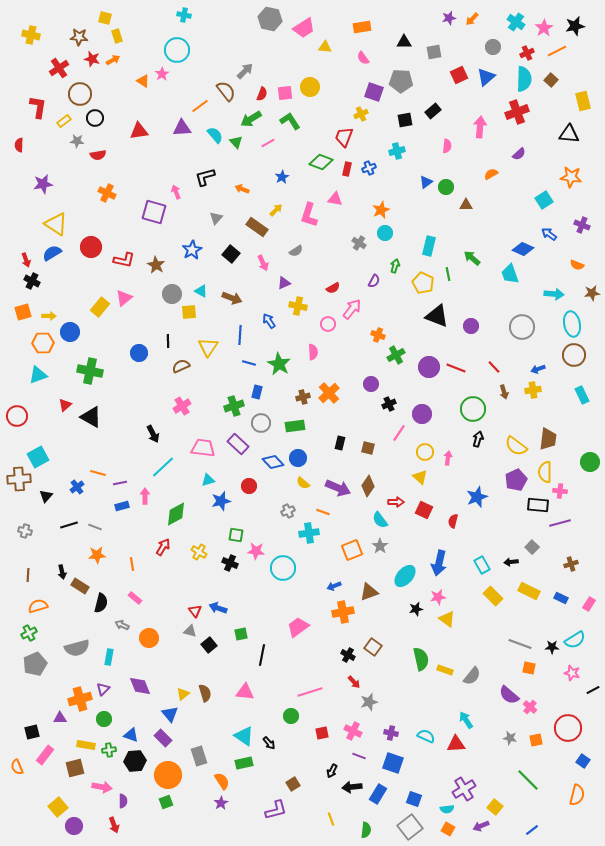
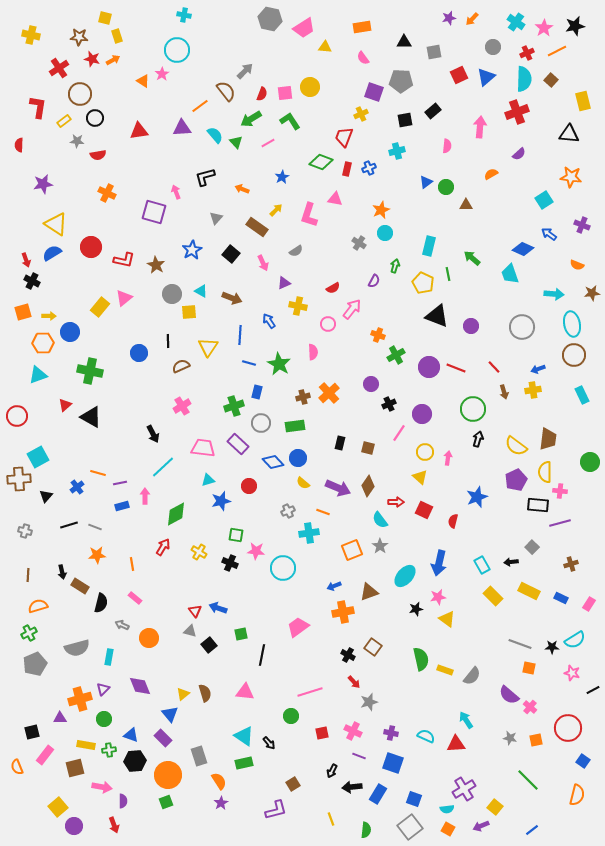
orange semicircle at (222, 781): moved 3 px left
